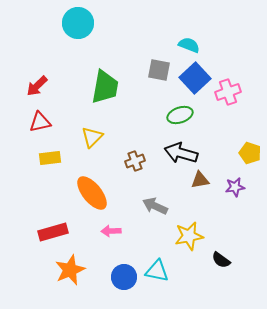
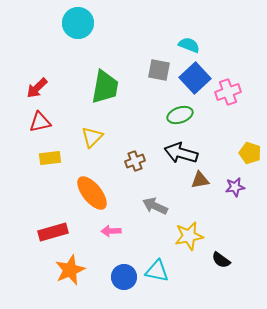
red arrow: moved 2 px down
